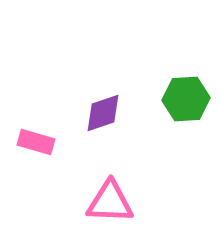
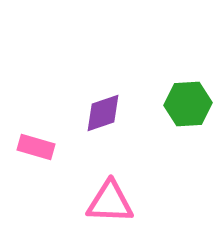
green hexagon: moved 2 px right, 5 px down
pink rectangle: moved 5 px down
